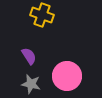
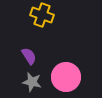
pink circle: moved 1 px left, 1 px down
gray star: moved 1 px right, 2 px up
